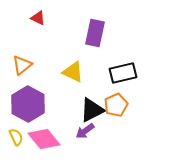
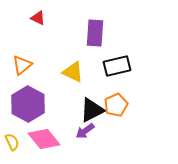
purple rectangle: rotated 8 degrees counterclockwise
black rectangle: moved 6 px left, 7 px up
yellow semicircle: moved 4 px left, 5 px down
